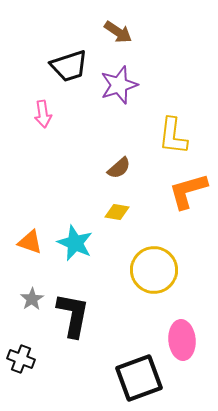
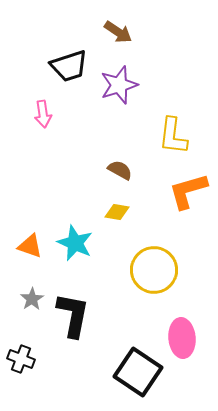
brown semicircle: moved 1 px right, 2 px down; rotated 110 degrees counterclockwise
orange triangle: moved 4 px down
pink ellipse: moved 2 px up
black square: moved 1 px left, 6 px up; rotated 36 degrees counterclockwise
